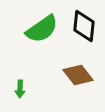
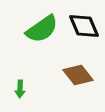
black diamond: rotated 28 degrees counterclockwise
